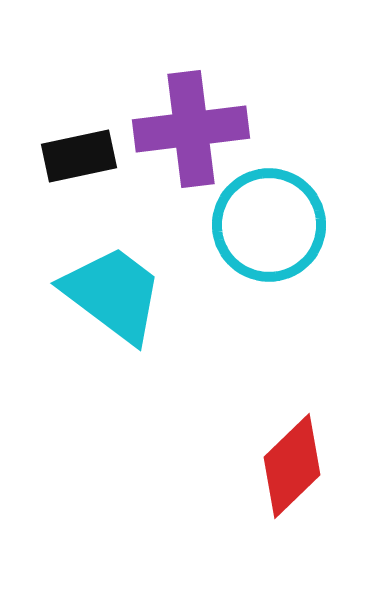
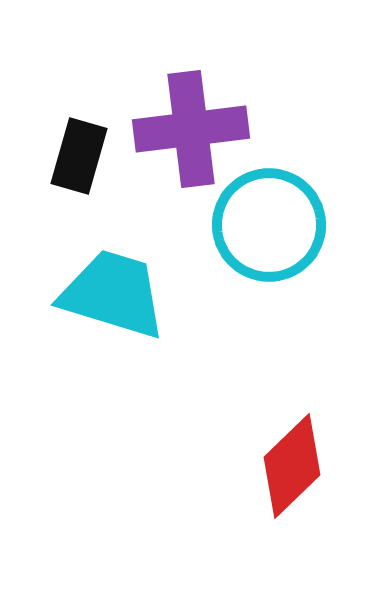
black rectangle: rotated 62 degrees counterclockwise
cyan trapezoid: rotated 20 degrees counterclockwise
